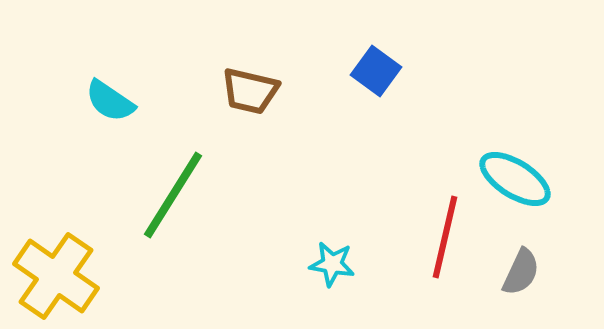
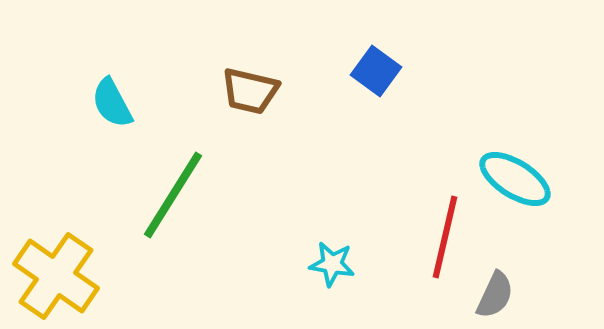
cyan semicircle: moved 2 px right, 2 px down; rotated 28 degrees clockwise
gray semicircle: moved 26 px left, 23 px down
